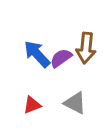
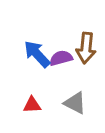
purple semicircle: rotated 20 degrees clockwise
red triangle: rotated 18 degrees clockwise
